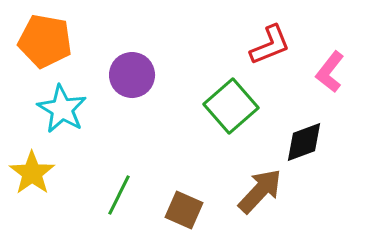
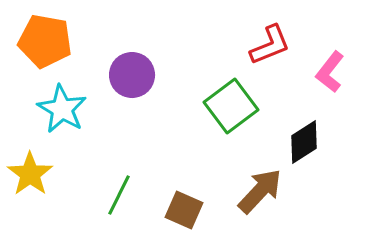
green square: rotated 4 degrees clockwise
black diamond: rotated 12 degrees counterclockwise
yellow star: moved 2 px left, 1 px down
